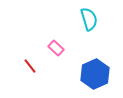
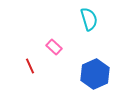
pink rectangle: moved 2 px left, 1 px up
red line: rotated 14 degrees clockwise
